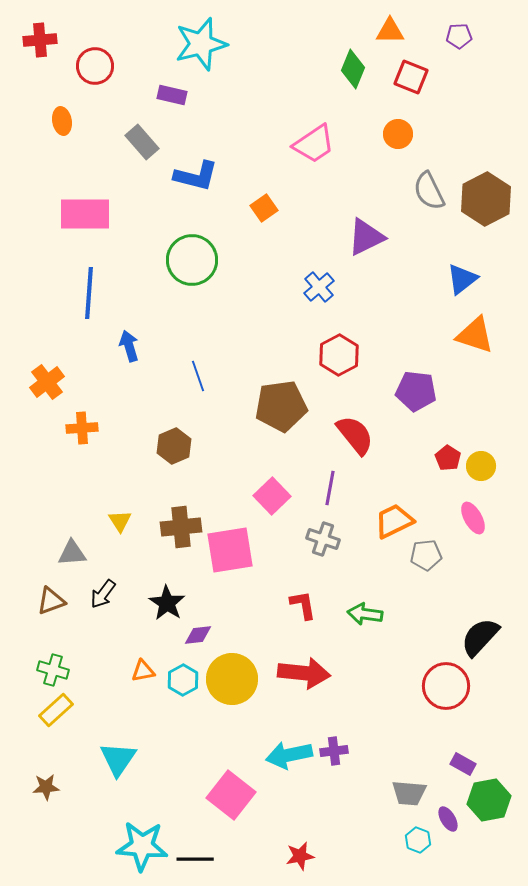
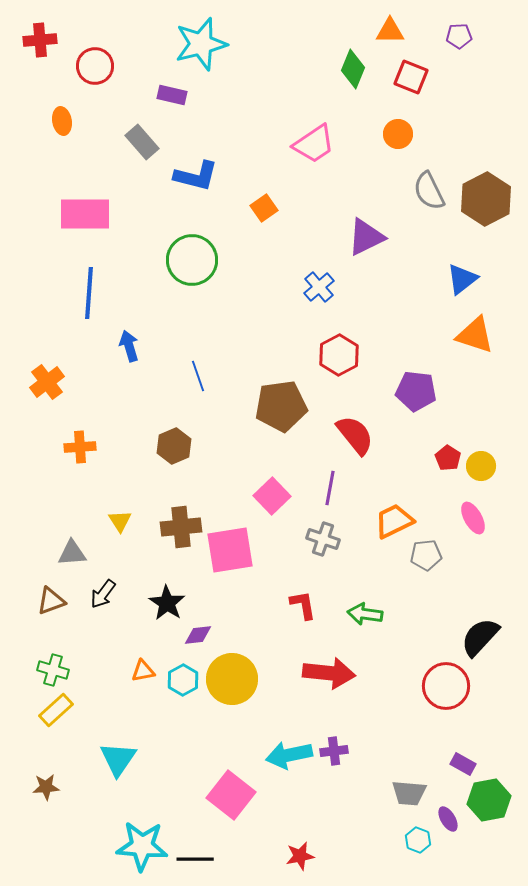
orange cross at (82, 428): moved 2 px left, 19 px down
red arrow at (304, 673): moved 25 px right
